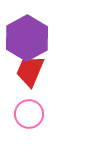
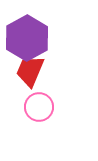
pink circle: moved 10 px right, 7 px up
